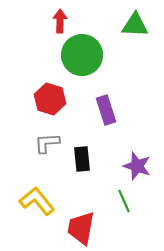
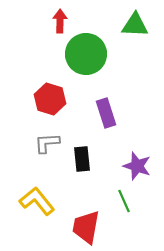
green circle: moved 4 px right, 1 px up
purple rectangle: moved 3 px down
red trapezoid: moved 5 px right, 1 px up
